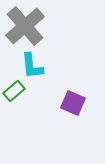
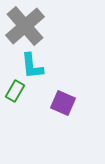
green rectangle: moved 1 px right; rotated 20 degrees counterclockwise
purple square: moved 10 px left
